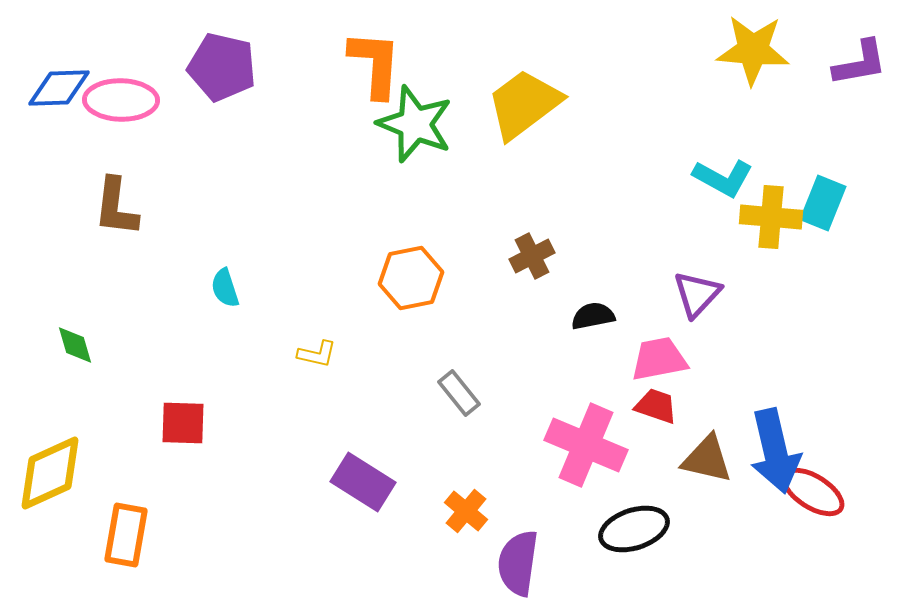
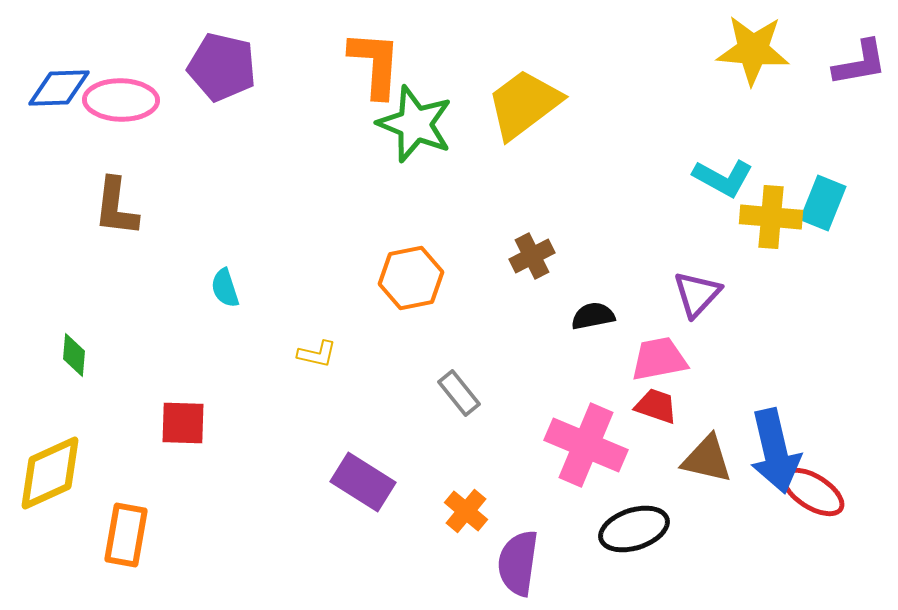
green diamond: moved 1 px left, 10 px down; rotated 21 degrees clockwise
